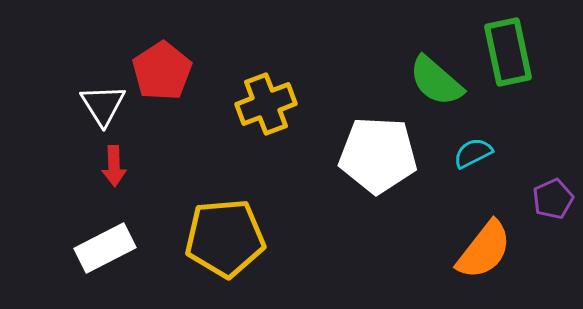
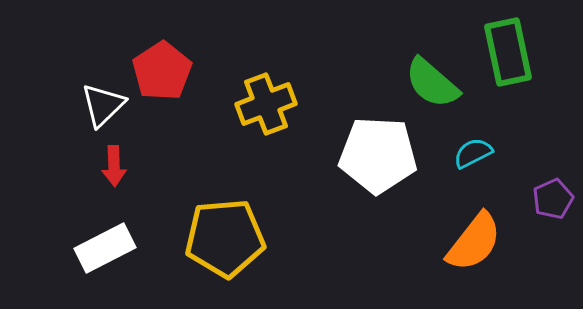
green semicircle: moved 4 px left, 2 px down
white triangle: rotated 18 degrees clockwise
orange semicircle: moved 10 px left, 8 px up
